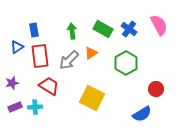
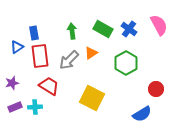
blue rectangle: moved 3 px down
